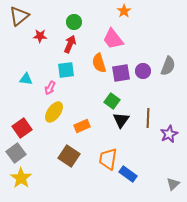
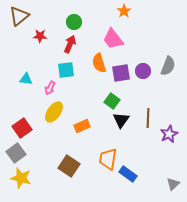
brown square: moved 10 px down
yellow star: rotated 20 degrees counterclockwise
